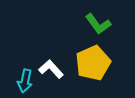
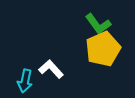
yellow pentagon: moved 10 px right, 14 px up
